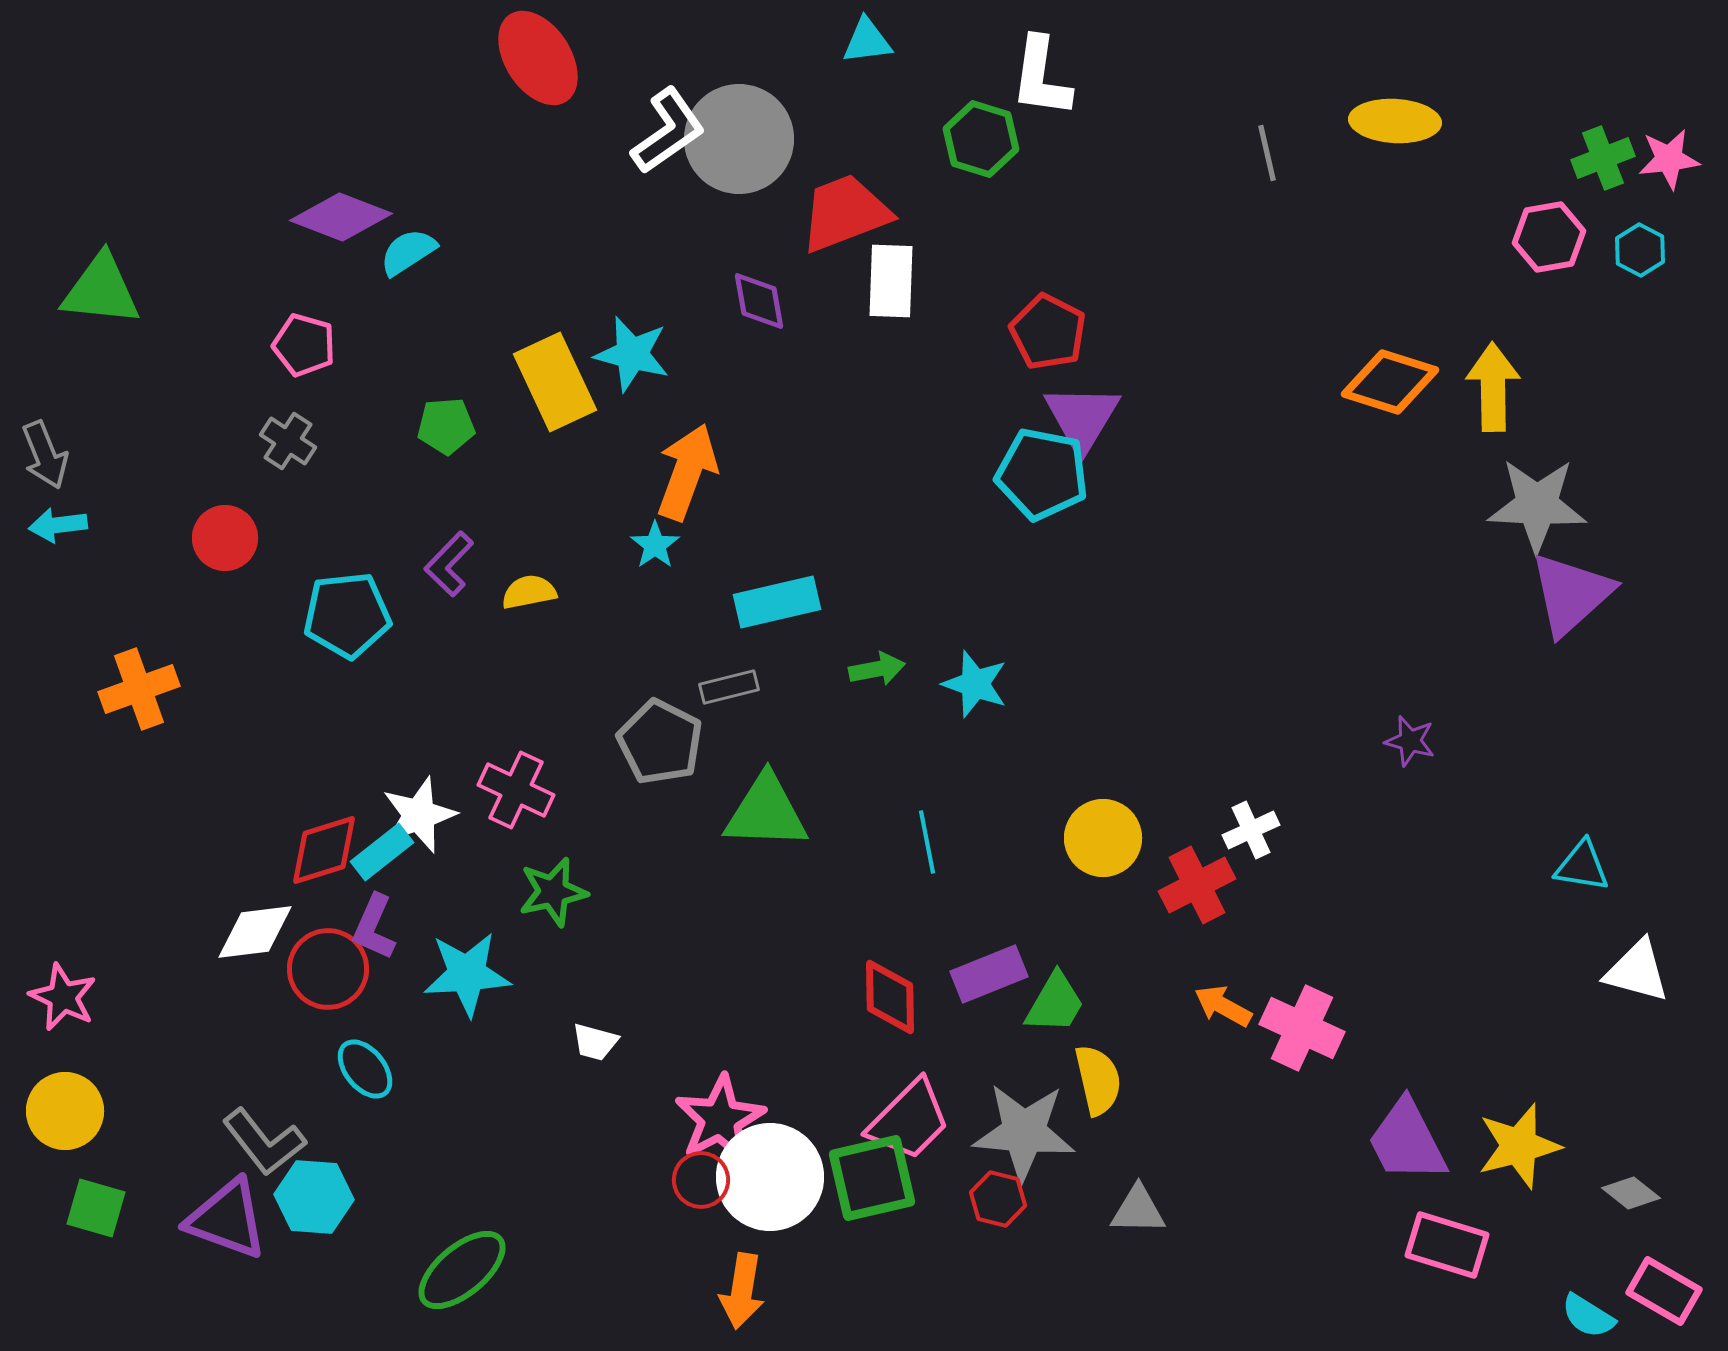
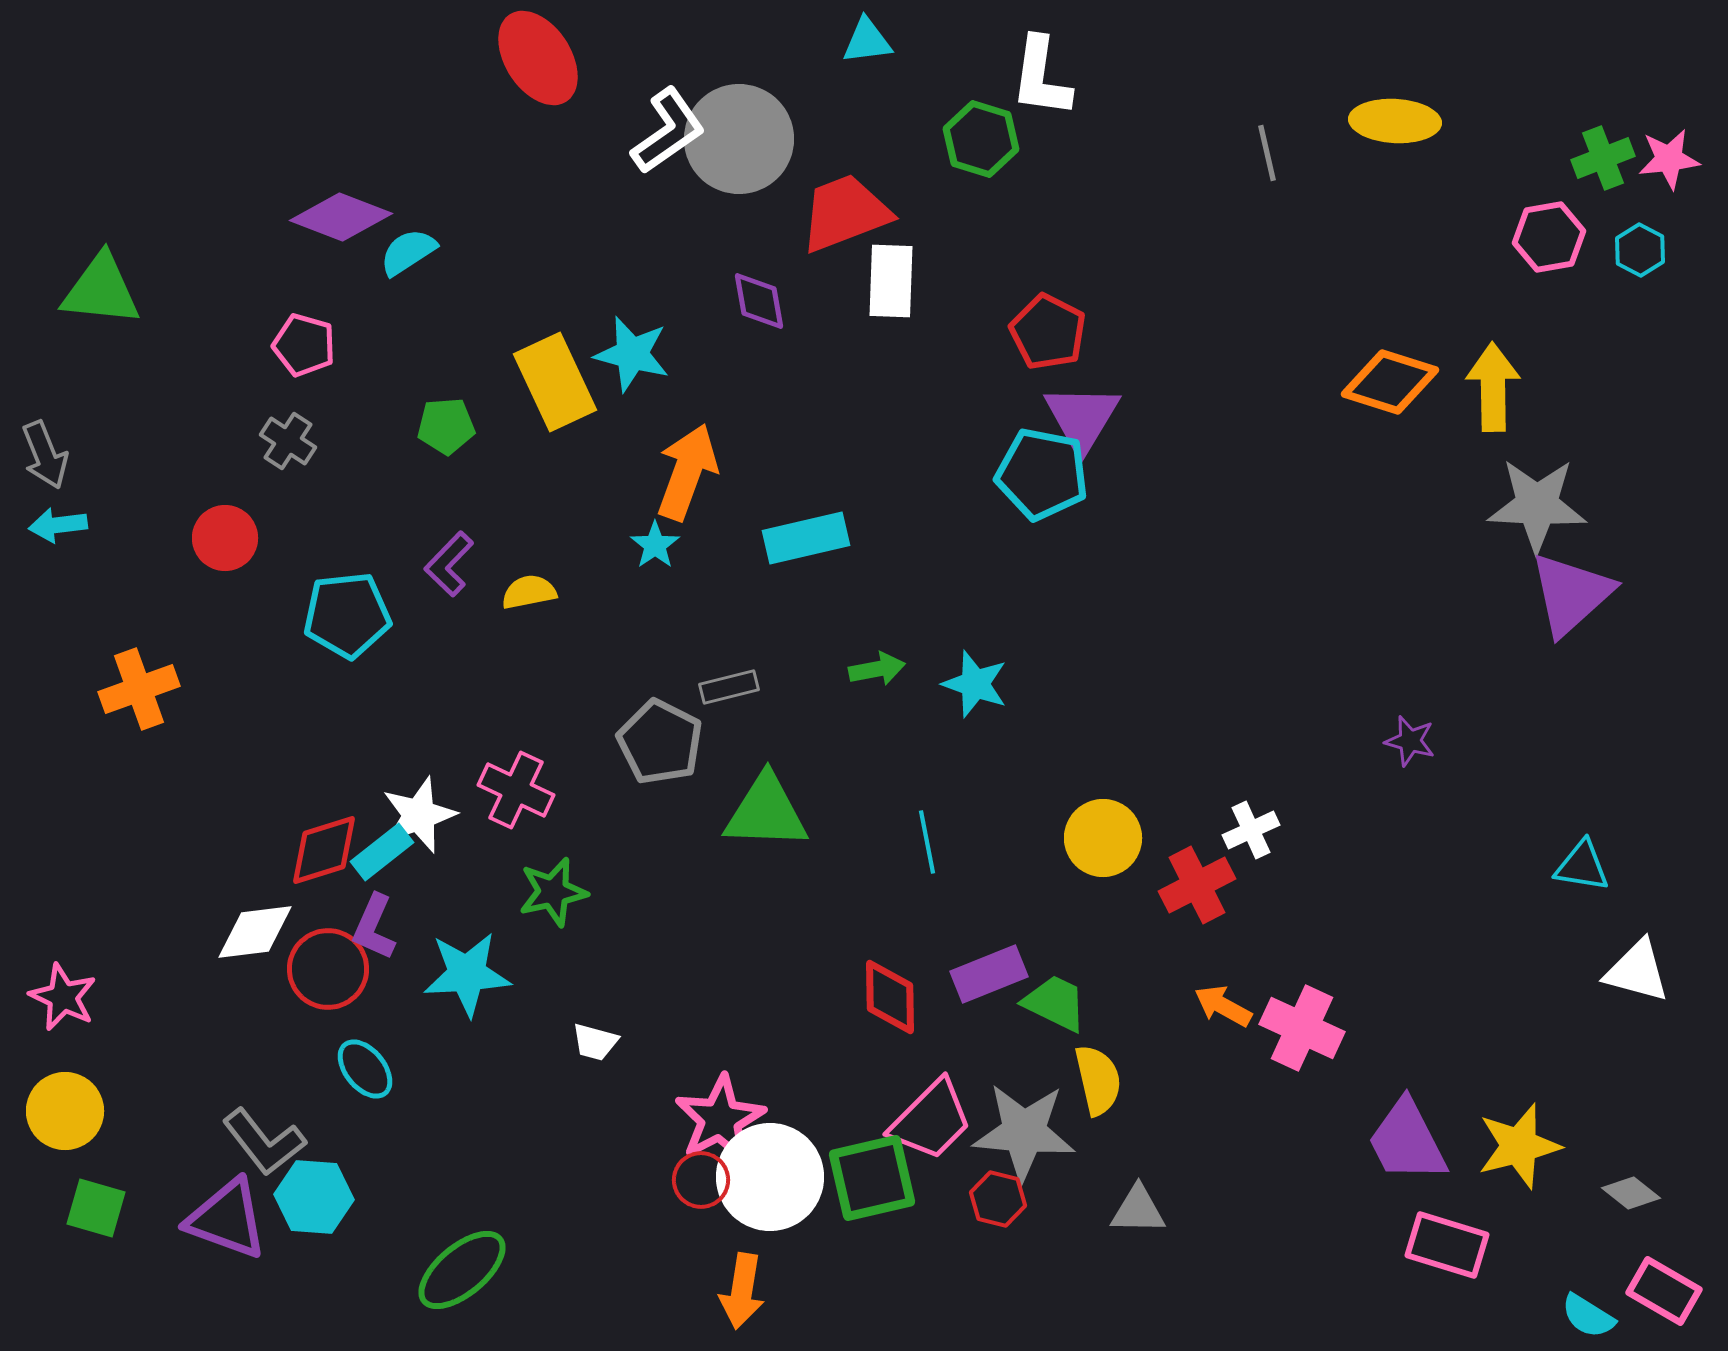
cyan rectangle at (777, 602): moved 29 px right, 64 px up
green trapezoid at (1055, 1003): rotated 94 degrees counterclockwise
pink trapezoid at (909, 1120): moved 22 px right
